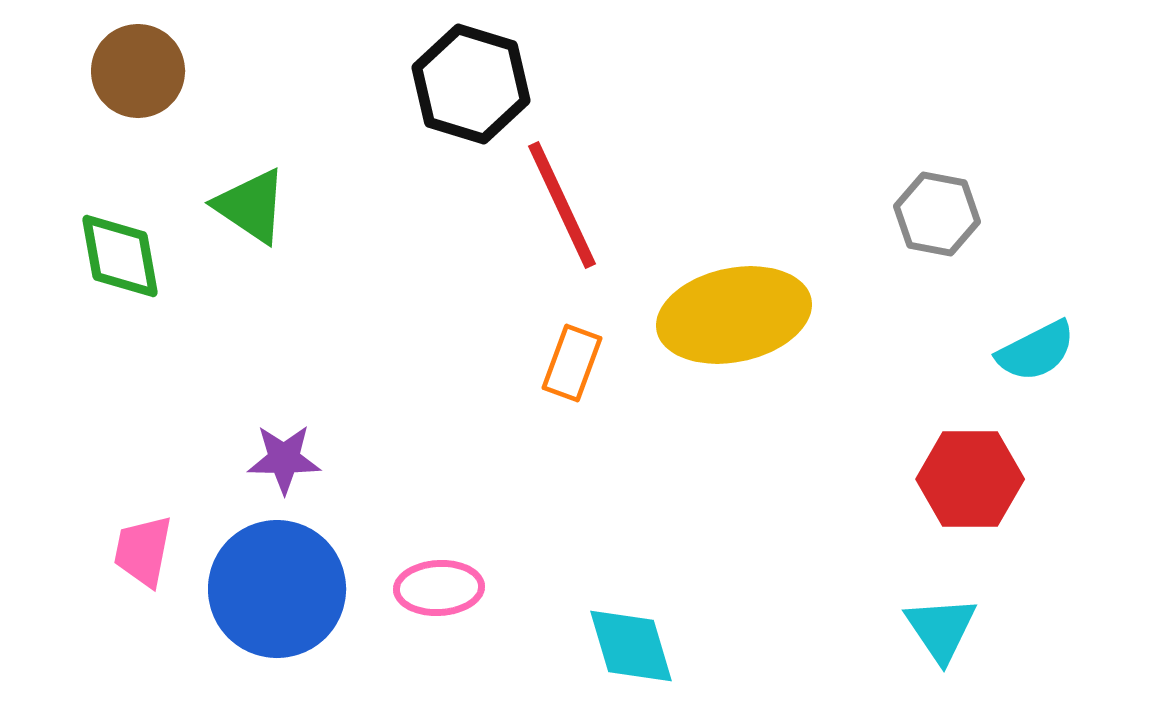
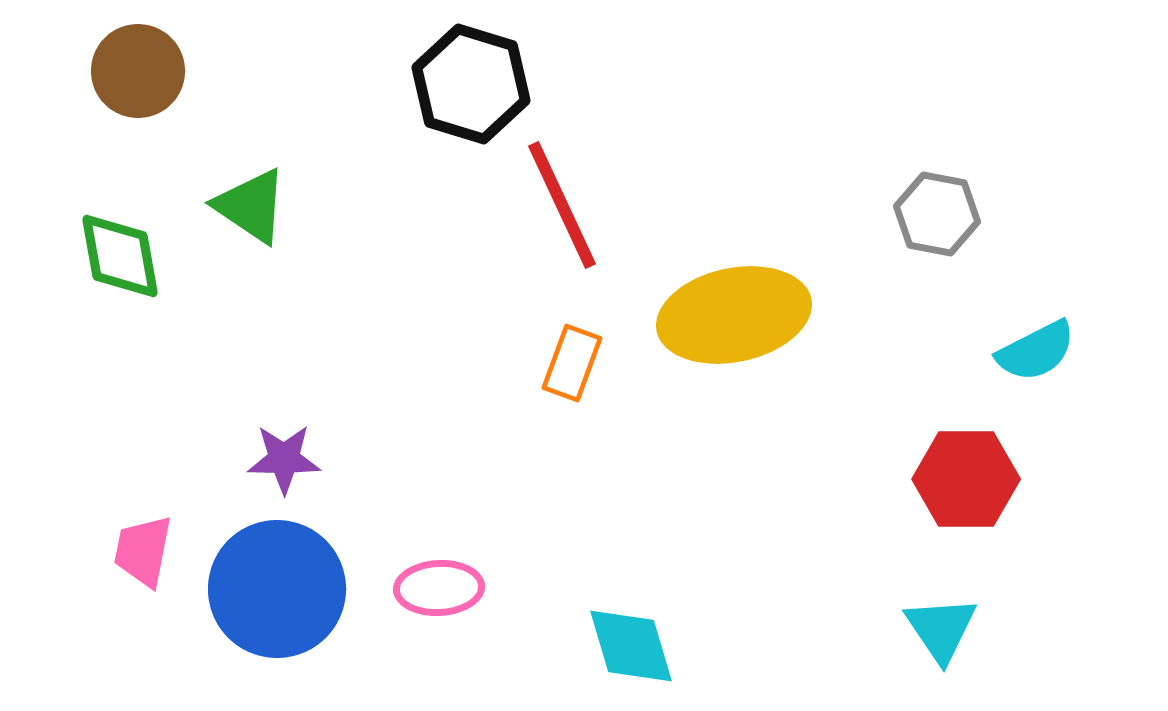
red hexagon: moved 4 px left
